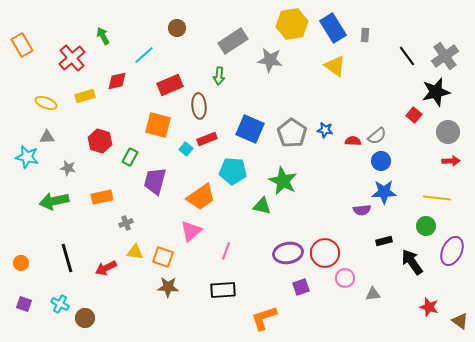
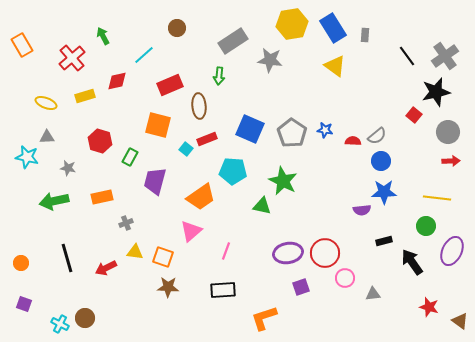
cyan cross at (60, 304): moved 20 px down
